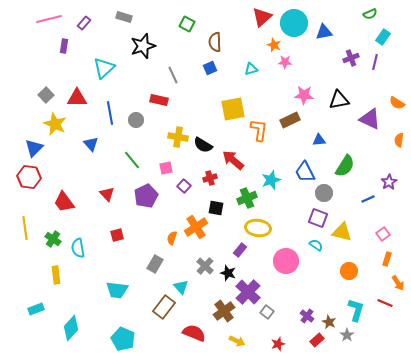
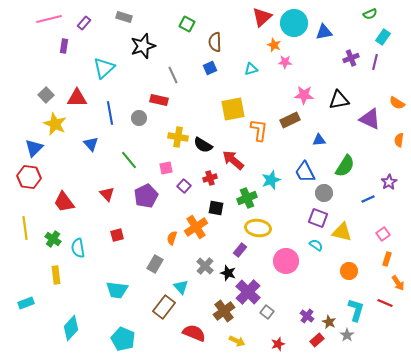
gray circle at (136, 120): moved 3 px right, 2 px up
green line at (132, 160): moved 3 px left
cyan rectangle at (36, 309): moved 10 px left, 6 px up
